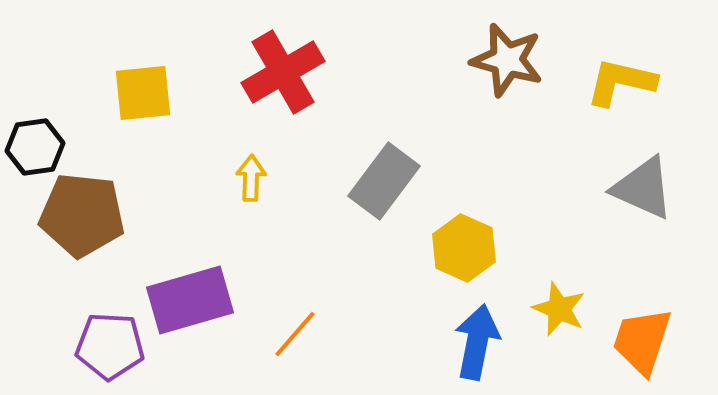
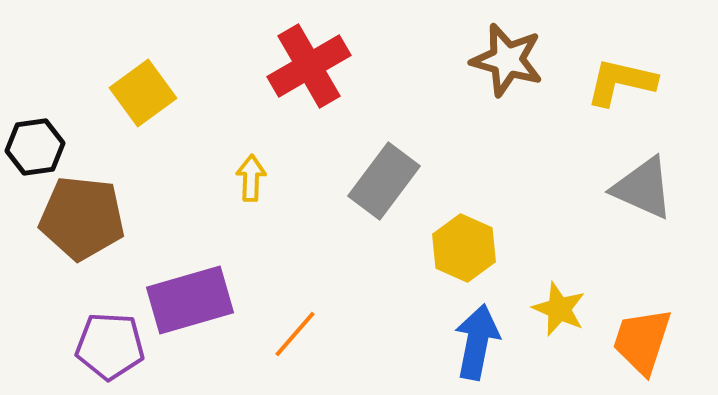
red cross: moved 26 px right, 6 px up
yellow square: rotated 30 degrees counterclockwise
brown pentagon: moved 3 px down
